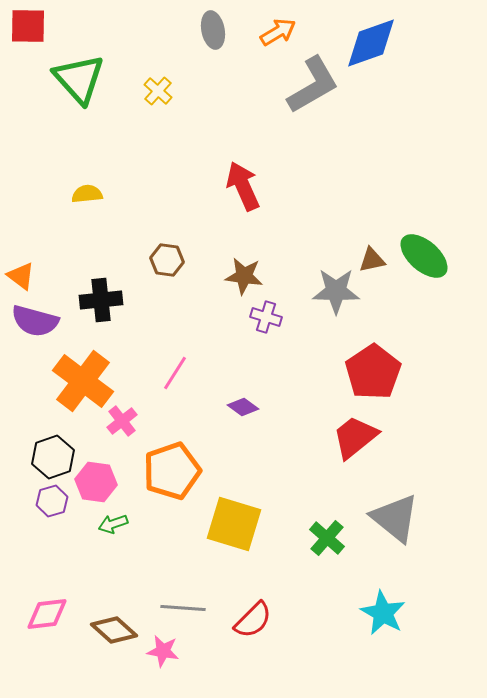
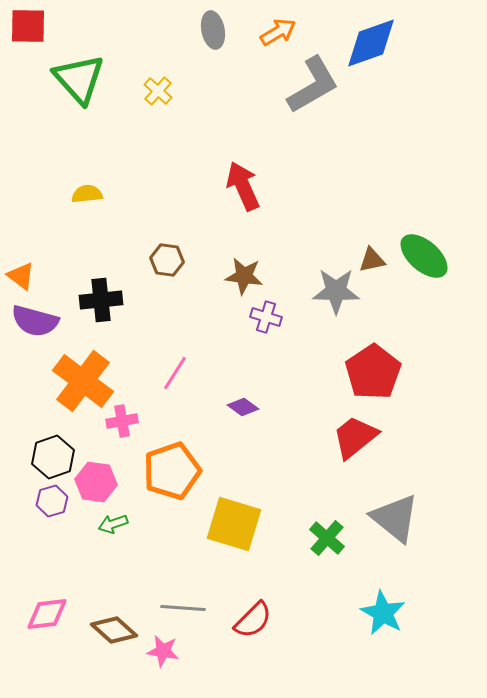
pink cross: rotated 28 degrees clockwise
